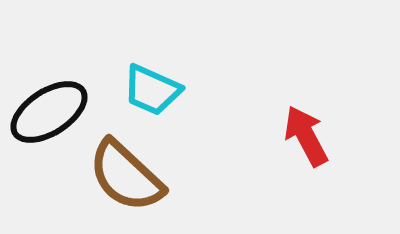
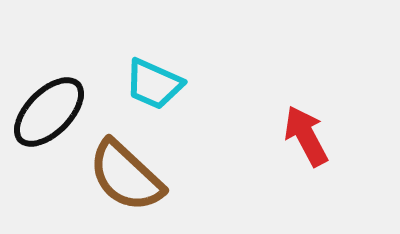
cyan trapezoid: moved 2 px right, 6 px up
black ellipse: rotated 12 degrees counterclockwise
